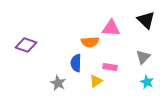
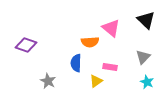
pink triangle: rotated 36 degrees clockwise
gray star: moved 10 px left, 2 px up
